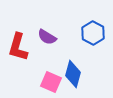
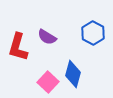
pink square: moved 3 px left; rotated 20 degrees clockwise
